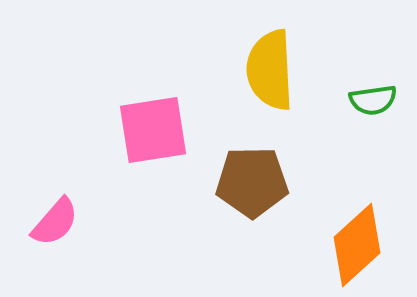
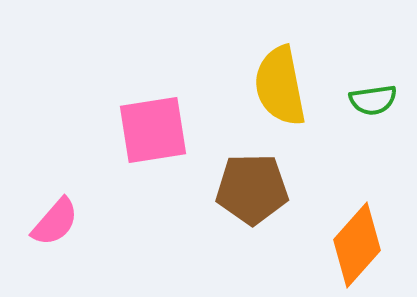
yellow semicircle: moved 10 px right, 16 px down; rotated 8 degrees counterclockwise
brown pentagon: moved 7 px down
orange diamond: rotated 6 degrees counterclockwise
